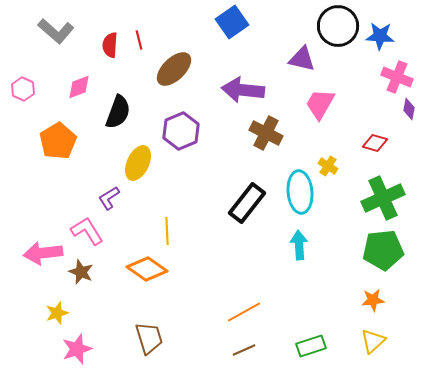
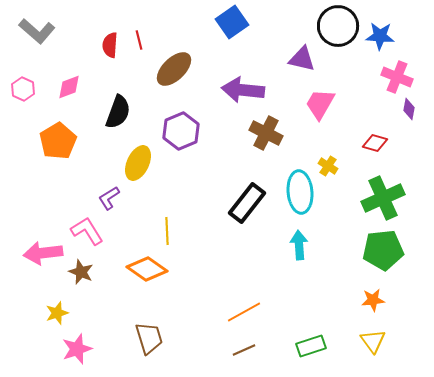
gray L-shape: moved 19 px left
pink diamond: moved 10 px left
yellow triangle: rotated 24 degrees counterclockwise
